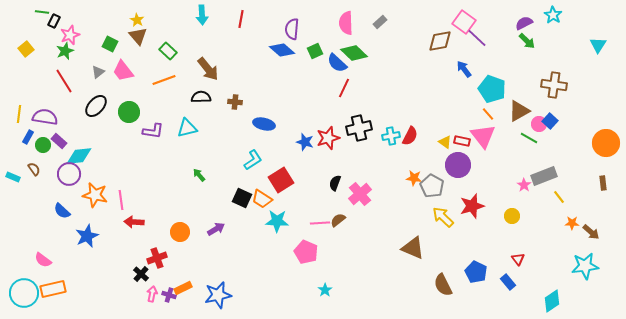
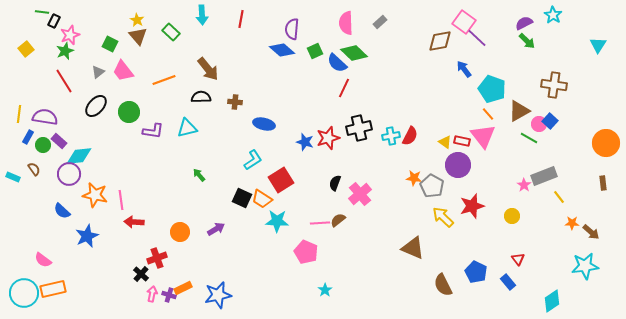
green rectangle at (168, 51): moved 3 px right, 19 px up
